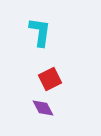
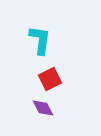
cyan L-shape: moved 8 px down
